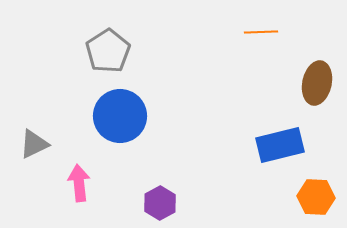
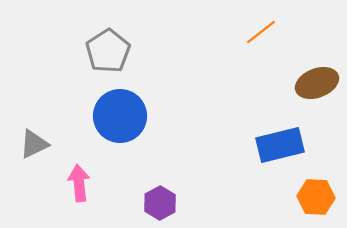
orange line: rotated 36 degrees counterclockwise
brown ellipse: rotated 57 degrees clockwise
